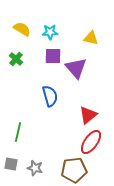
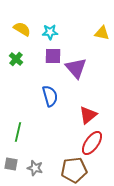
yellow triangle: moved 11 px right, 5 px up
red ellipse: moved 1 px right, 1 px down
